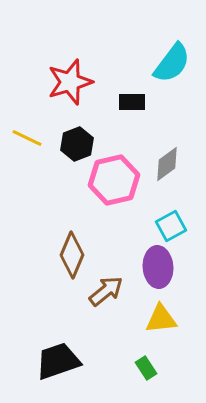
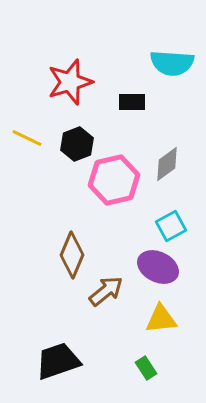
cyan semicircle: rotated 57 degrees clockwise
purple ellipse: rotated 60 degrees counterclockwise
